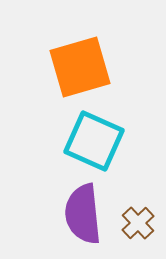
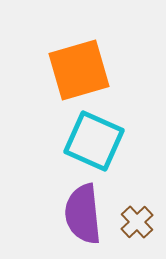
orange square: moved 1 px left, 3 px down
brown cross: moved 1 px left, 1 px up
